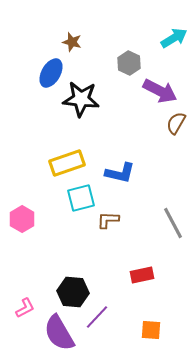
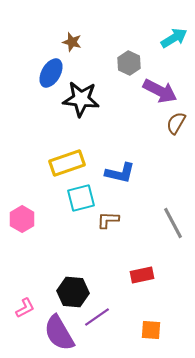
purple line: rotated 12 degrees clockwise
